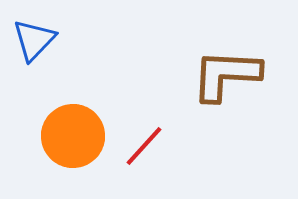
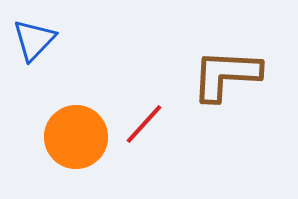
orange circle: moved 3 px right, 1 px down
red line: moved 22 px up
